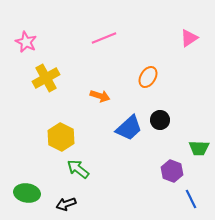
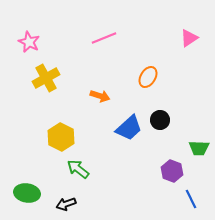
pink star: moved 3 px right
